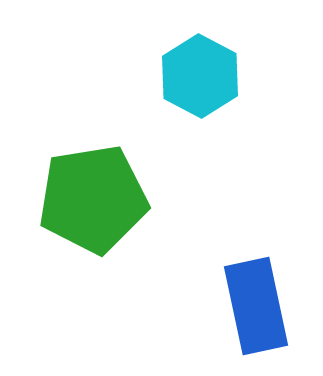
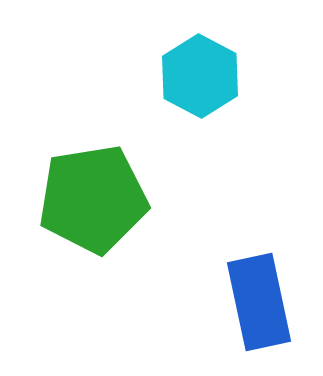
blue rectangle: moved 3 px right, 4 px up
